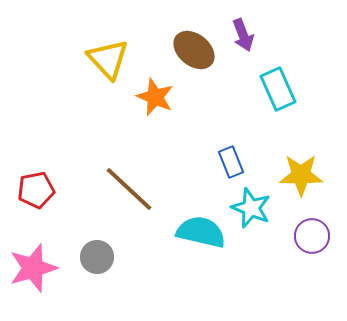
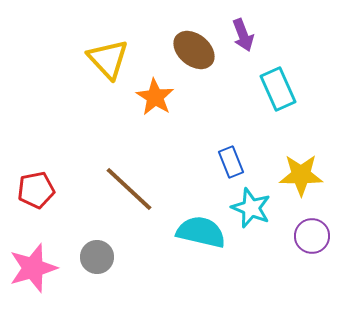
orange star: rotated 9 degrees clockwise
